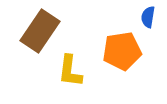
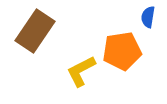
brown rectangle: moved 5 px left
yellow L-shape: moved 11 px right; rotated 56 degrees clockwise
